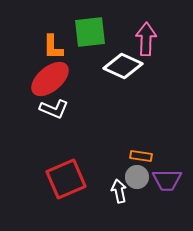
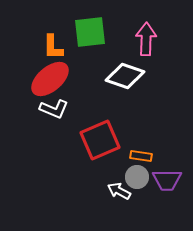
white diamond: moved 2 px right, 10 px down; rotated 6 degrees counterclockwise
red square: moved 34 px right, 39 px up
white arrow: rotated 50 degrees counterclockwise
